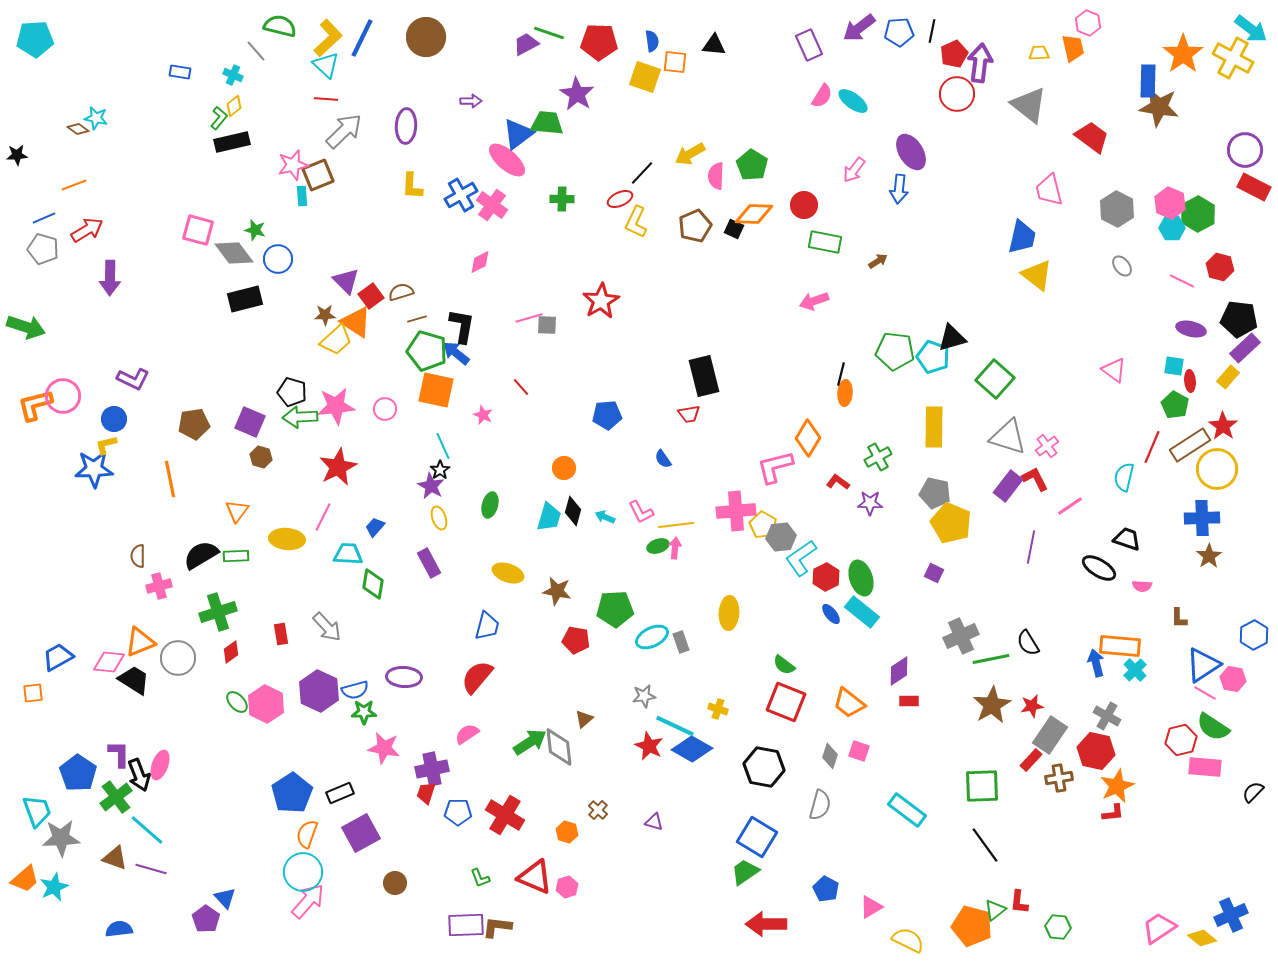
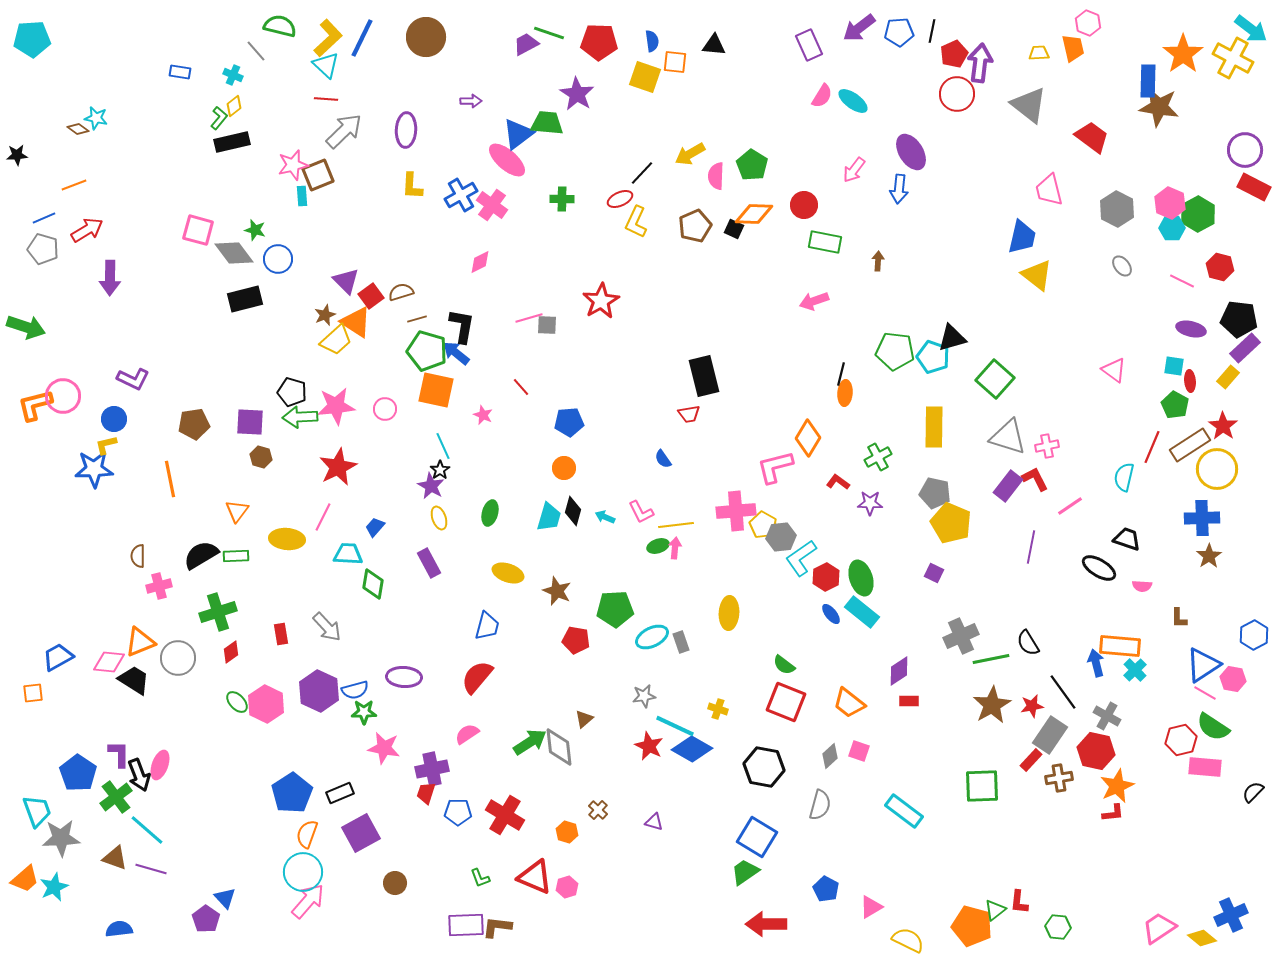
cyan pentagon at (35, 39): moved 3 px left
purple ellipse at (406, 126): moved 4 px down
brown arrow at (878, 261): rotated 54 degrees counterclockwise
brown star at (325, 315): rotated 20 degrees counterclockwise
blue pentagon at (607, 415): moved 38 px left, 7 px down
purple square at (250, 422): rotated 20 degrees counterclockwise
pink cross at (1047, 446): rotated 25 degrees clockwise
green ellipse at (490, 505): moved 8 px down
brown star at (557, 591): rotated 12 degrees clockwise
gray diamond at (830, 756): rotated 30 degrees clockwise
cyan rectangle at (907, 810): moved 3 px left, 1 px down
black line at (985, 845): moved 78 px right, 153 px up
